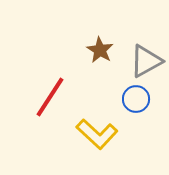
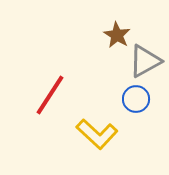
brown star: moved 17 px right, 15 px up
gray triangle: moved 1 px left
red line: moved 2 px up
